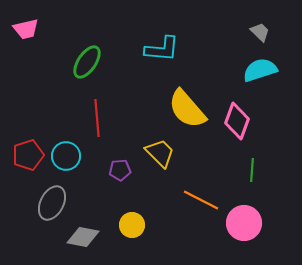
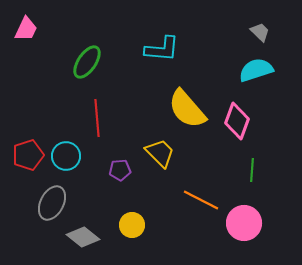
pink trapezoid: rotated 52 degrees counterclockwise
cyan semicircle: moved 4 px left
gray diamond: rotated 28 degrees clockwise
